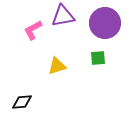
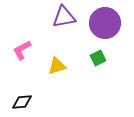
purple triangle: moved 1 px right, 1 px down
pink L-shape: moved 11 px left, 20 px down
green square: rotated 21 degrees counterclockwise
